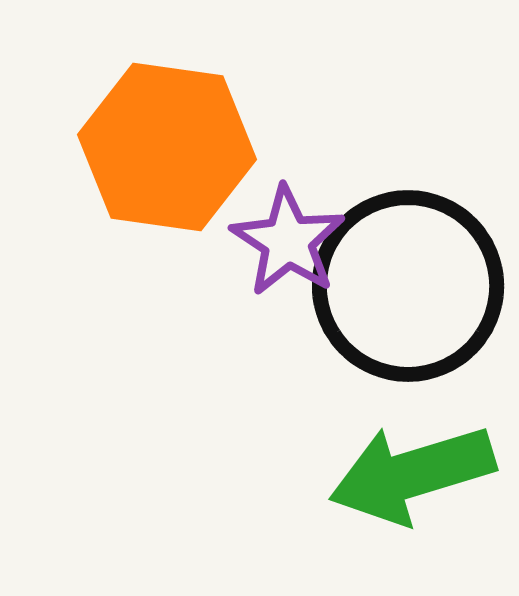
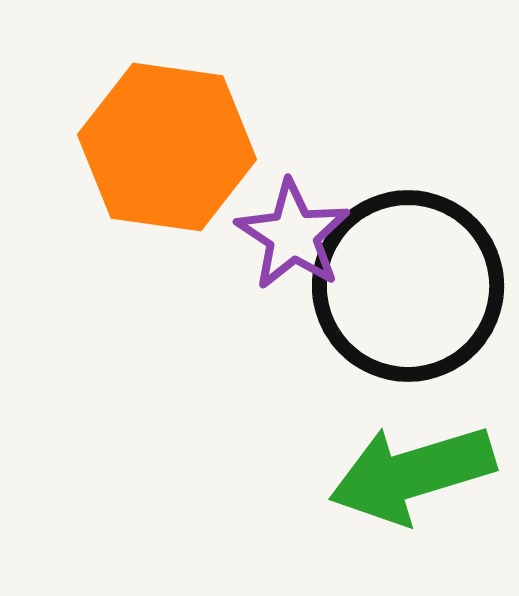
purple star: moved 5 px right, 6 px up
